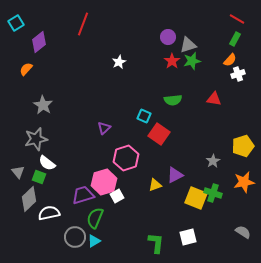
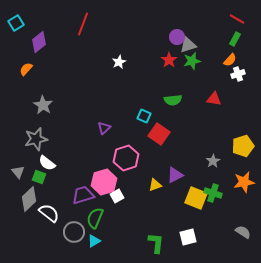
purple circle at (168, 37): moved 9 px right
red star at (172, 61): moved 3 px left, 1 px up
white semicircle at (49, 213): rotated 50 degrees clockwise
gray circle at (75, 237): moved 1 px left, 5 px up
